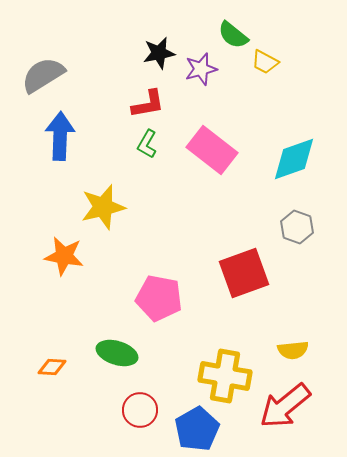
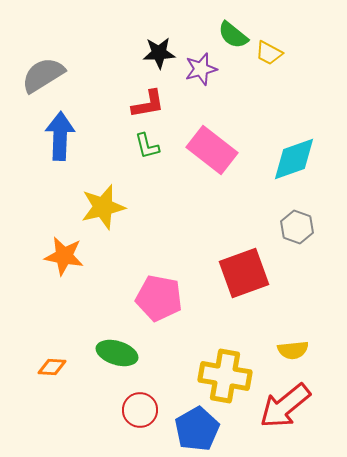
black star: rotated 8 degrees clockwise
yellow trapezoid: moved 4 px right, 9 px up
green L-shape: moved 2 px down; rotated 44 degrees counterclockwise
